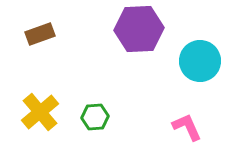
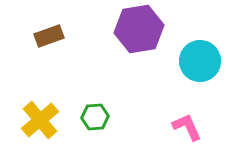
purple hexagon: rotated 6 degrees counterclockwise
brown rectangle: moved 9 px right, 2 px down
yellow cross: moved 8 px down
